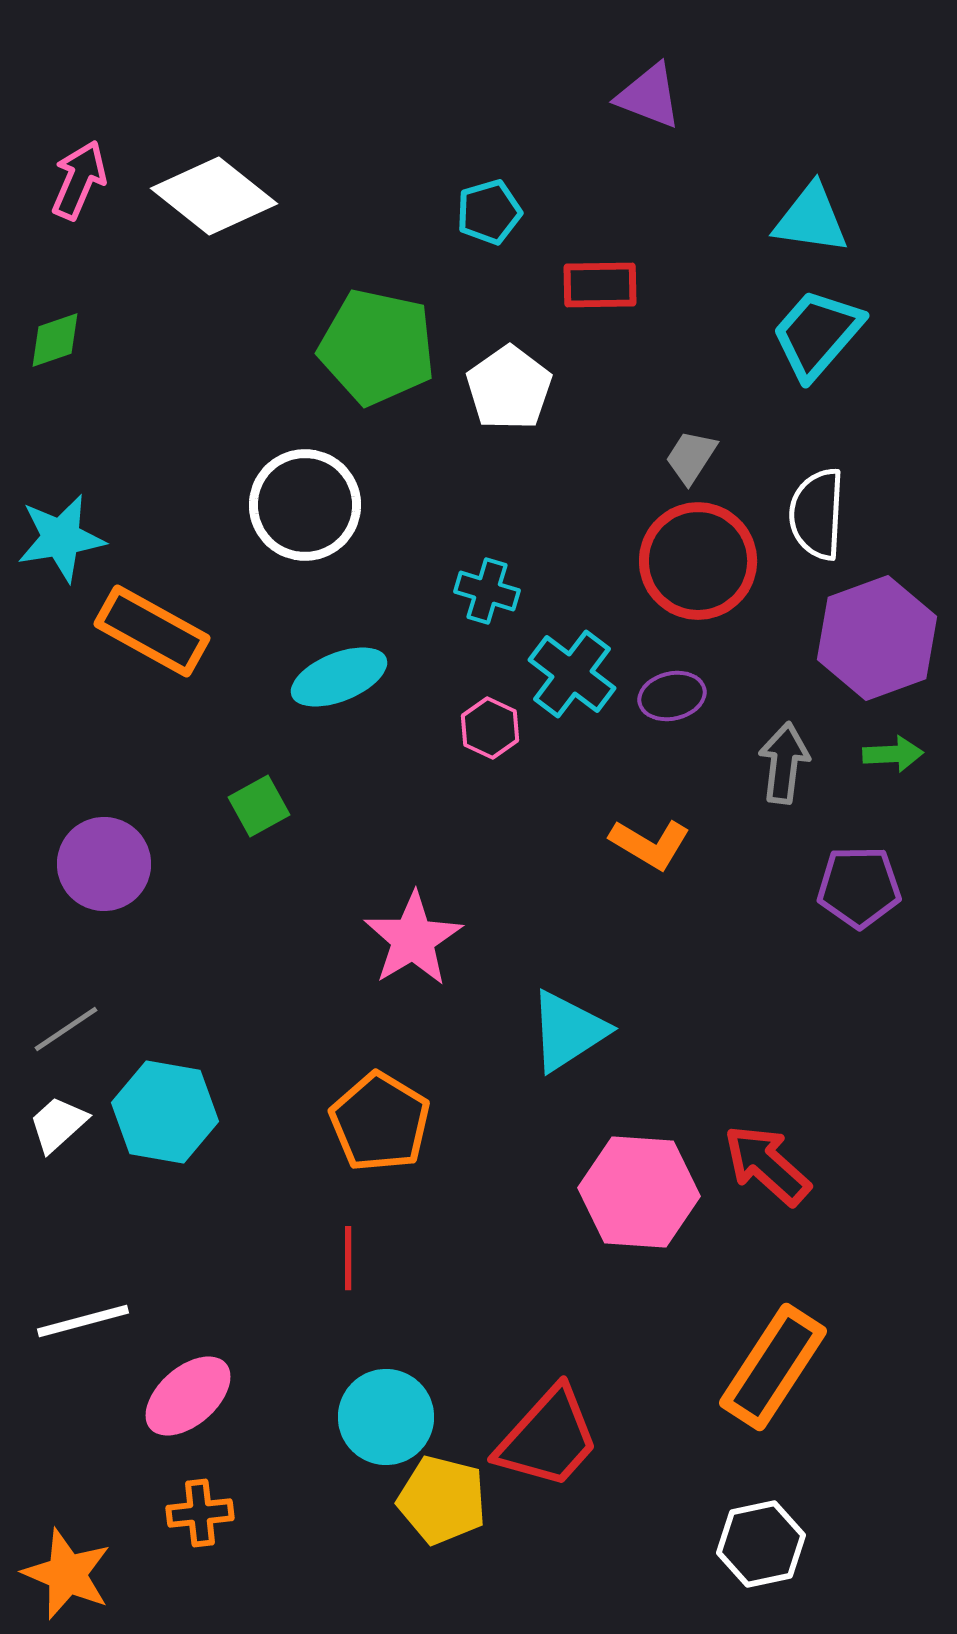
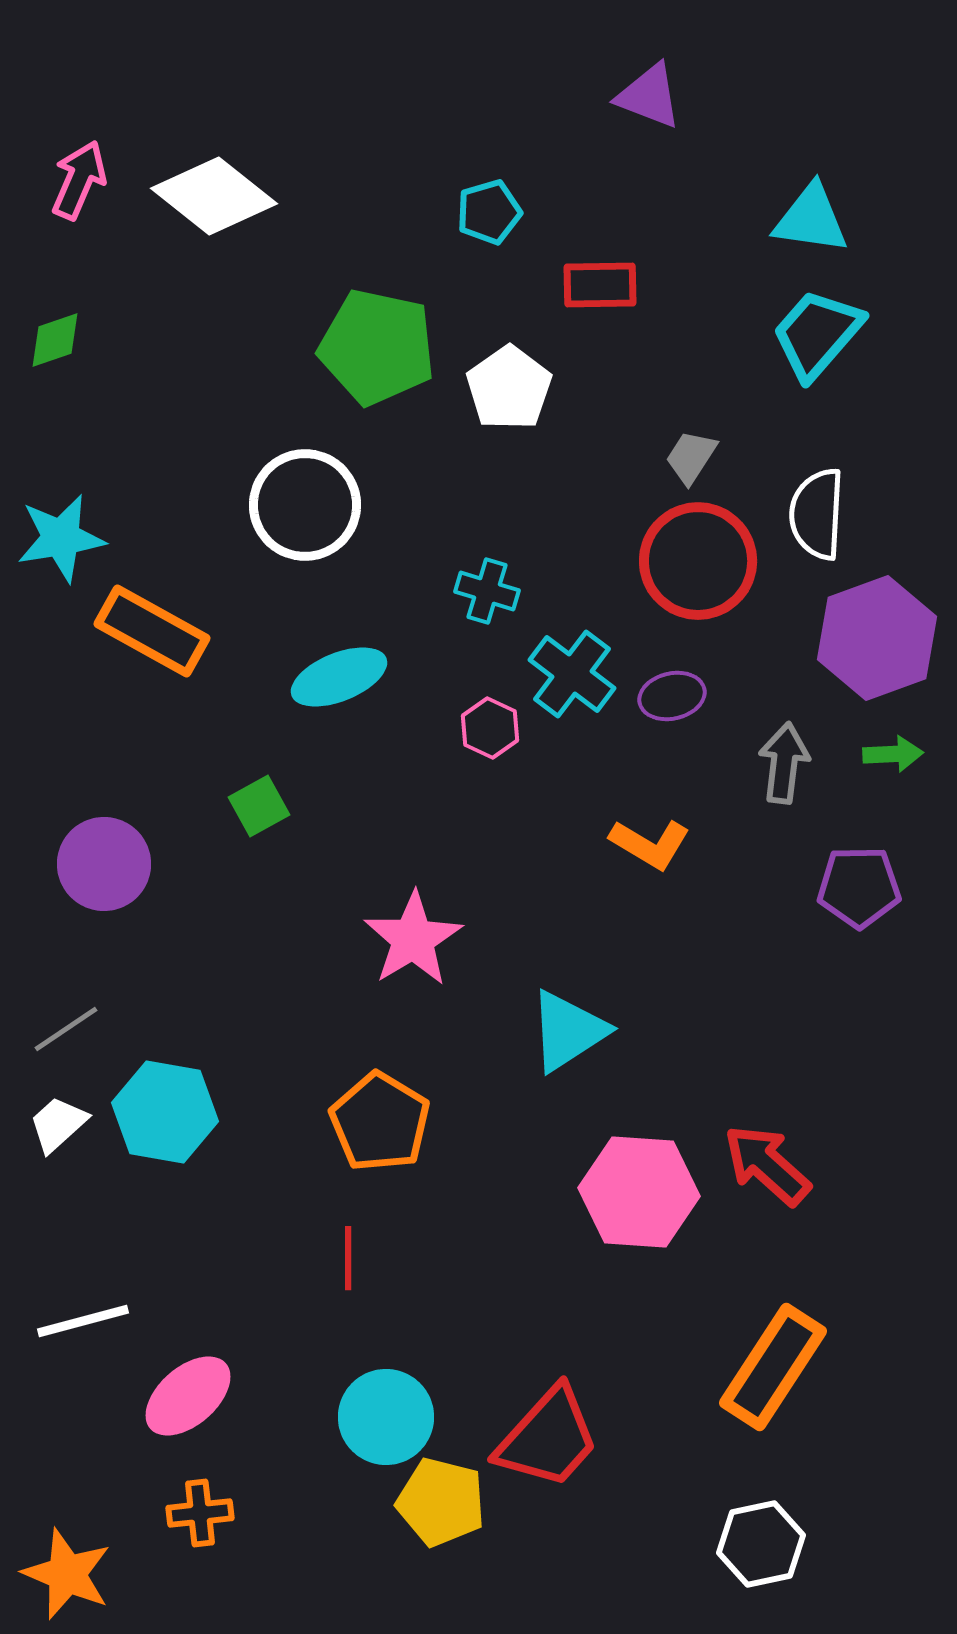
yellow pentagon at (442, 1500): moved 1 px left, 2 px down
